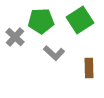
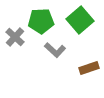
green square: rotated 8 degrees counterclockwise
gray L-shape: moved 1 px right, 3 px up
brown rectangle: rotated 72 degrees clockwise
